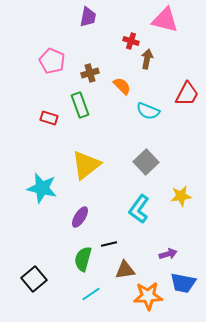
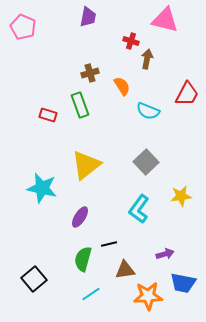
pink pentagon: moved 29 px left, 34 px up
orange semicircle: rotated 12 degrees clockwise
red rectangle: moved 1 px left, 3 px up
purple arrow: moved 3 px left
